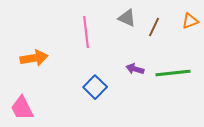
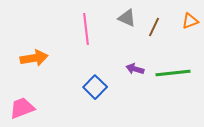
pink line: moved 3 px up
pink trapezoid: rotated 96 degrees clockwise
